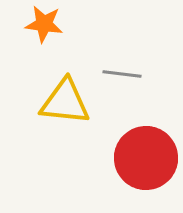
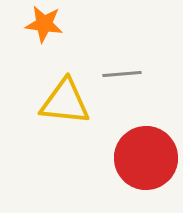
gray line: rotated 12 degrees counterclockwise
